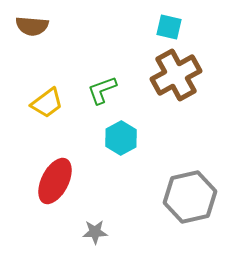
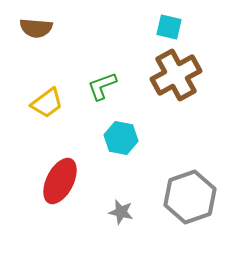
brown semicircle: moved 4 px right, 2 px down
green L-shape: moved 4 px up
cyan hexagon: rotated 20 degrees counterclockwise
red ellipse: moved 5 px right
gray hexagon: rotated 6 degrees counterclockwise
gray star: moved 26 px right, 20 px up; rotated 15 degrees clockwise
